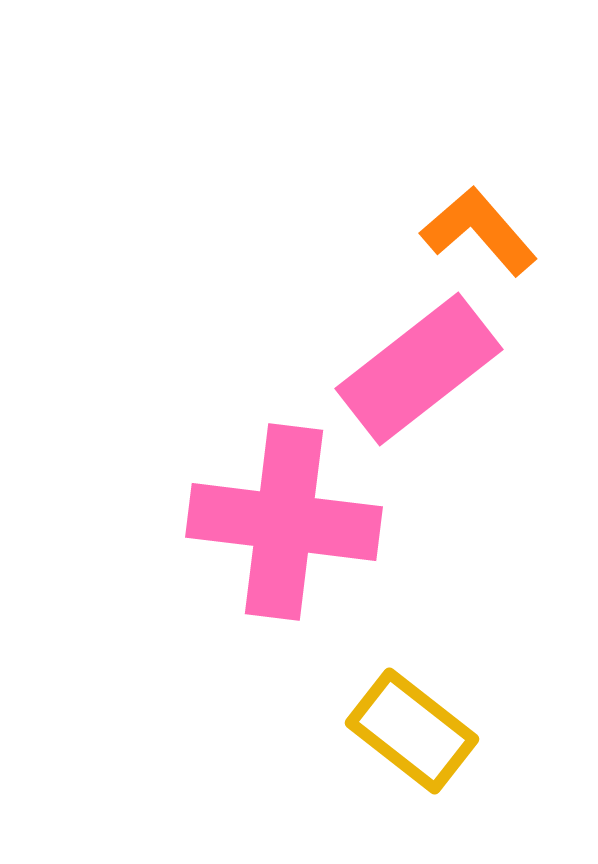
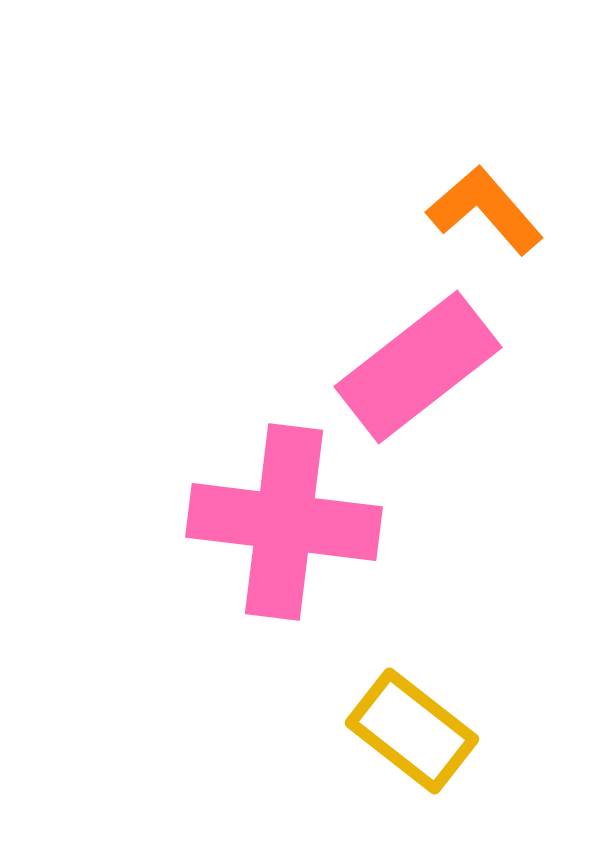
orange L-shape: moved 6 px right, 21 px up
pink rectangle: moved 1 px left, 2 px up
